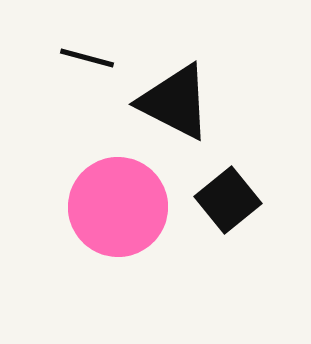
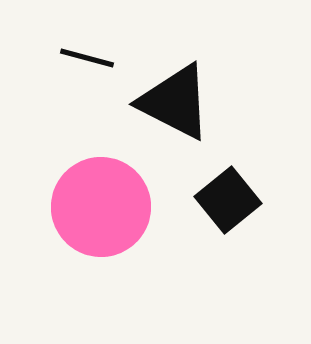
pink circle: moved 17 px left
